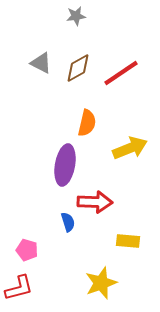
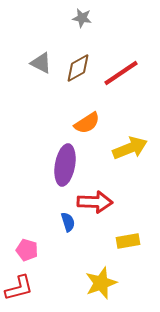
gray star: moved 6 px right, 2 px down; rotated 18 degrees clockwise
orange semicircle: rotated 44 degrees clockwise
yellow rectangle: rotated 15 degrees counterclockwise
